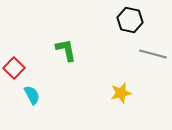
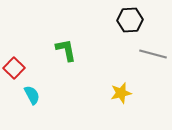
black hexagon: rotated 15 degrees counterclockwise
